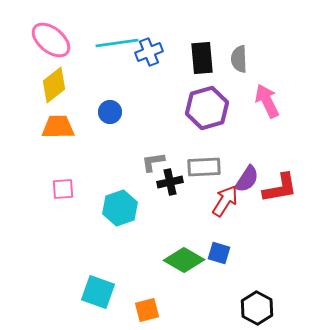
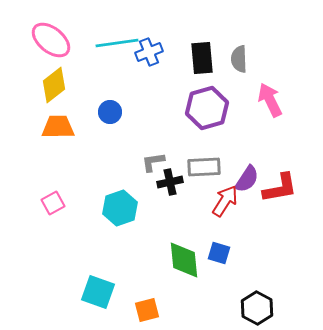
pink arrow: moved 3 px right, 1 px up
pink square: moved 10 px left, 14 px down; rotated 25 degrees counterclockwise
green diamond: rotated 54 degrees clockwise
